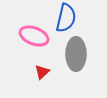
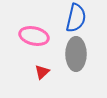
blue semicircle: moved 10 px right
pink ellipse: rotated 8 degrees counterclockwise
